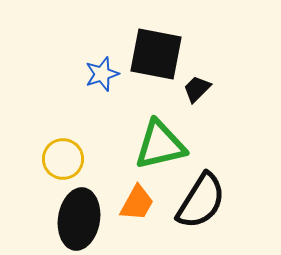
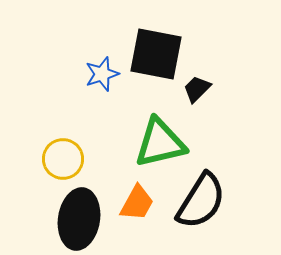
green triangle: moved 2 px up
